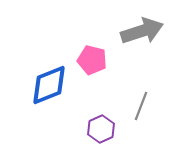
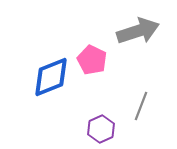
gray arrow: moved 4 px left
pink pentagon: rotated 12 degrees clockwise
blue diamond: moved 2 px right, 8 px up
